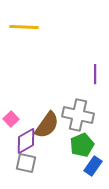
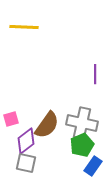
gray cross: moved 4 px right, 8 px down
pink square: rotated 28 degrees clockwise
purple diamond: rotated 8 degrees counterclockwise
